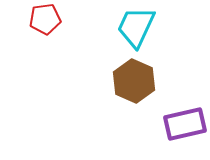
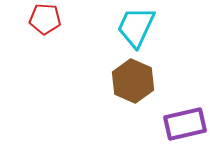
red pentagon: rotated 12 degrees clockwise
brown hexagon: moved 1 px left
